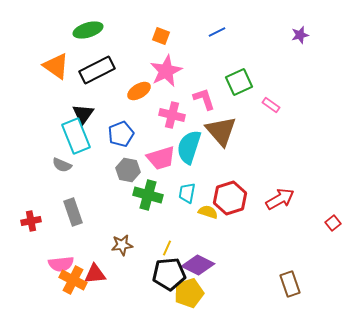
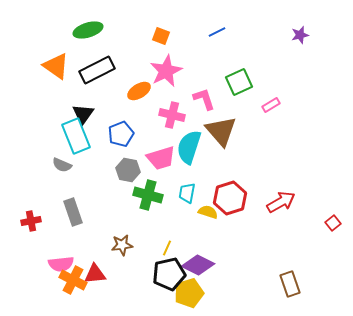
pink rectangle: rotated 66 degrees counterclockwise
red arrow: moved 1 px right, 3 px down
black pentagon: rotated 8 degrees counterclockwise
